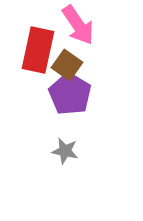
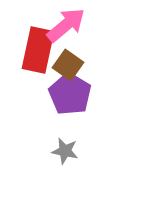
pink arrow: moved 12 px left; rotated 96 degrees counterclockwise
brown square: moved 1 px right
